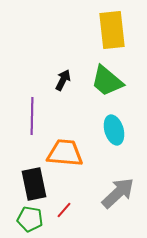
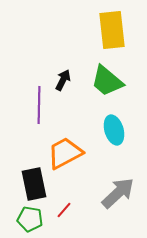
purple line: moved 7 px right, 11 px up
orange trapezoid: rotated 33 degrees counterclockwise
